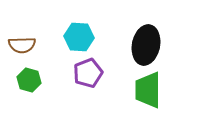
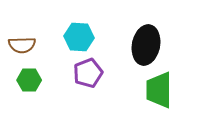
green hexagon: rotated 15 degrees counterclockwise
green trapezoid: moved 11 px right
